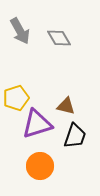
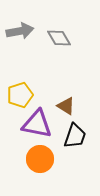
gray arrow: rotated 72 degrees counterclockwise
yellow pentagon: moved 4 px right, 3 px up
brown triangle: rotated 18 degrees clockwise
purple triangle: rotated 28 degrees clockwise
orange circle: moved 7 px up
